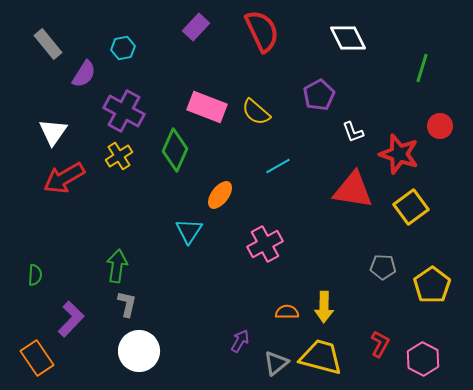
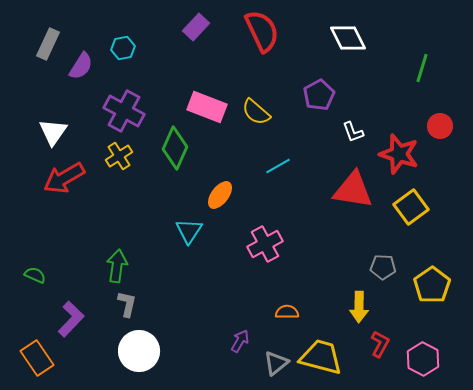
gray rectangle: rotated 64 degrees clockwise
purple semicircle: moved 3 px left, 8 px up
green diamond: moved 2 px up
green semicircle: rotated 70 degrees counterclockwise
yellow arrow: moved 35 px right
